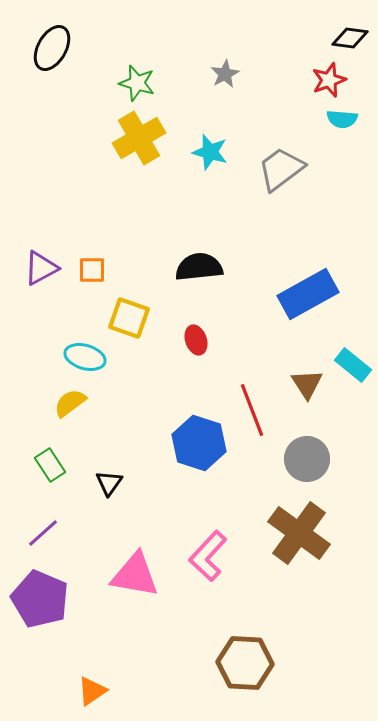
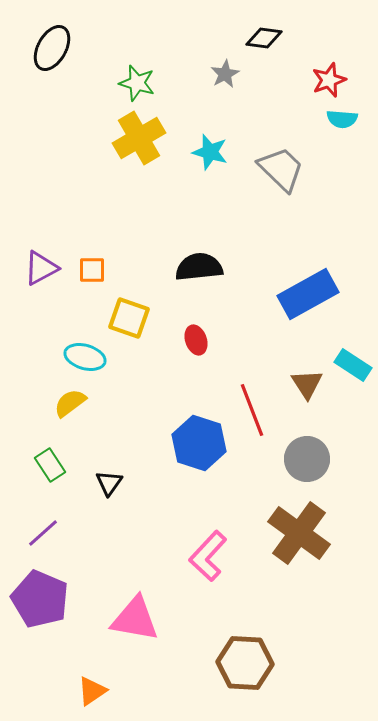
black diamond: moved 86 px left
gray trapezoid: rotated 81 degrees clockwise
cyan rectangle: rotated 6 degrees counterclockwise
pink triangle: moved 44 px down
